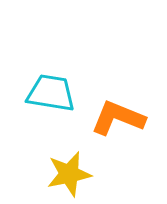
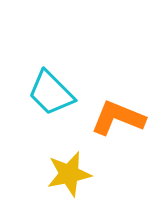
cyan trapezoid: rotated 144 degrees counterclockwise
